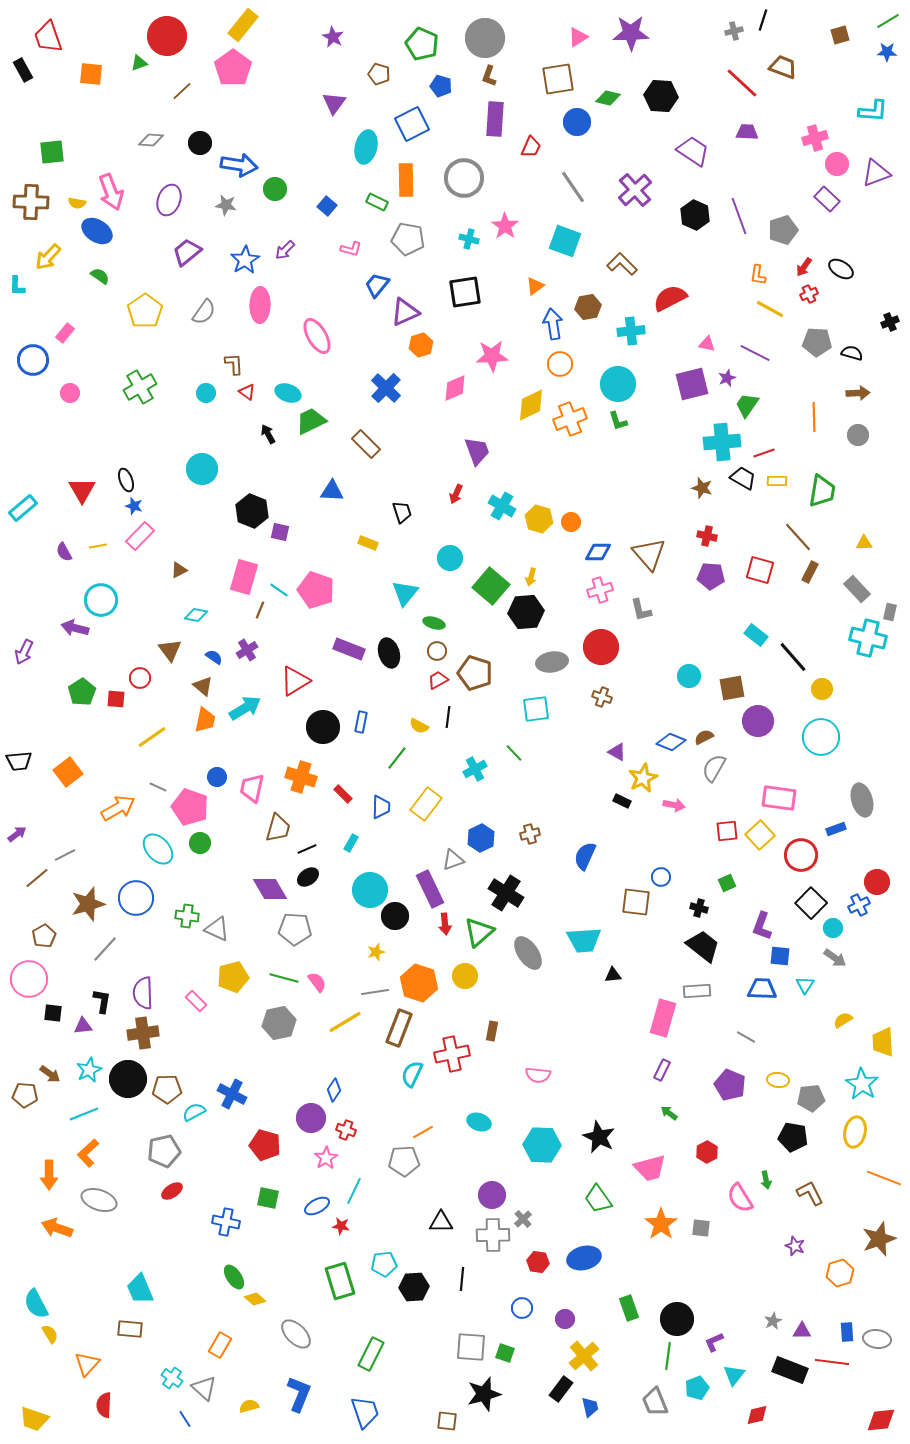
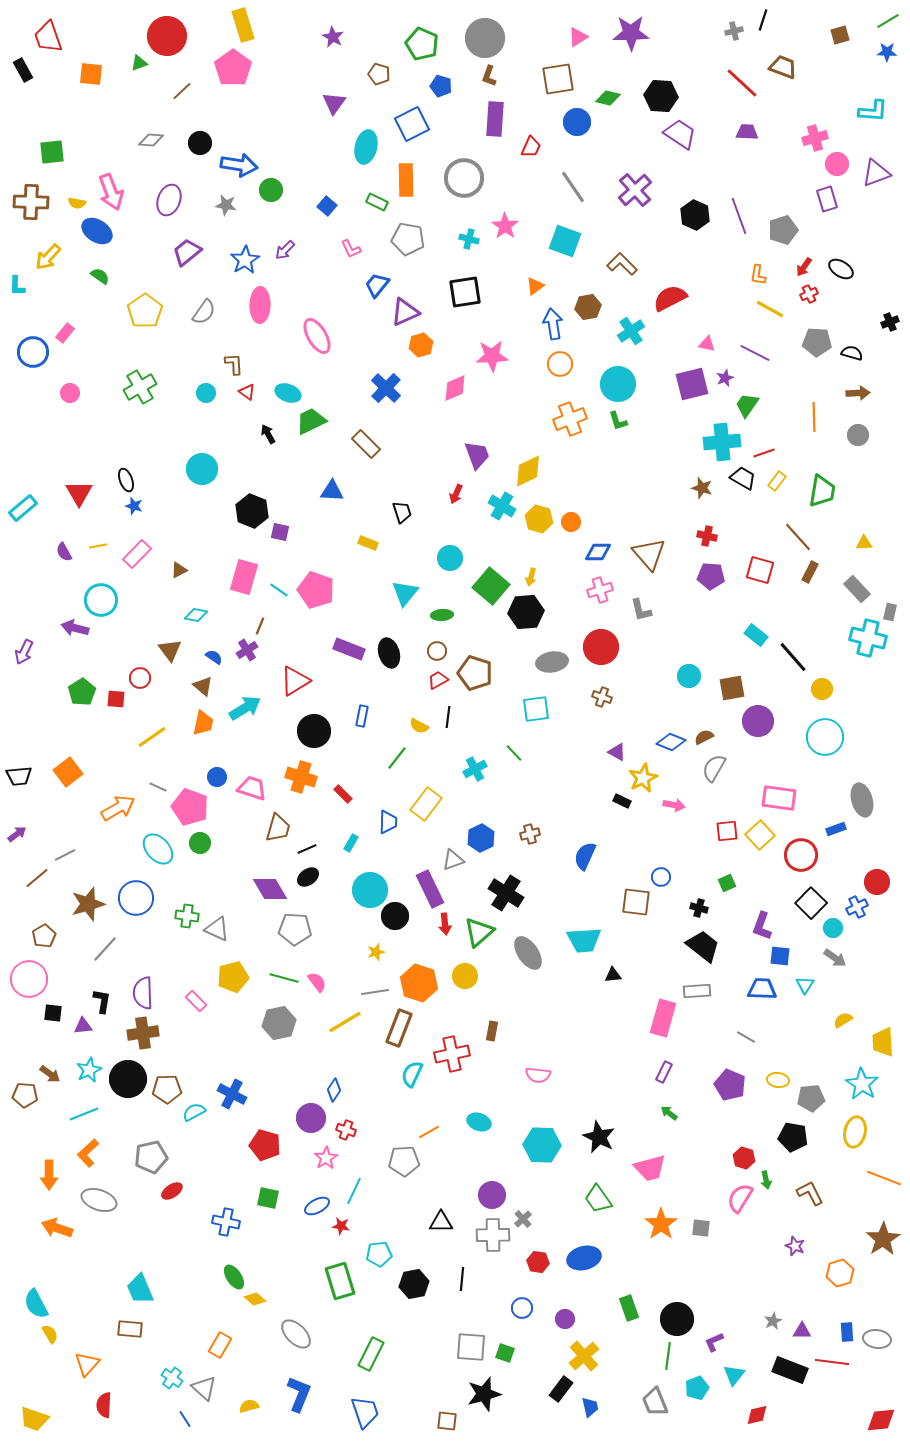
yellow rectangle at (243, 25): rotated 56 degrees counterclockwise
purple trapezoid at (693, 151): moved 13 px left, 17 px up
green circle at (275, 189): moved 4 px left, 1 px down
purple rectangle at (827, 199): rotated 30 degrees clockwise
pink L-shape at (351, 249): rotated 50 degrees clockwise
cyan cross at (631, 331): rotated 28 degrees counterclockwise
blue circle at (33, 360): moved 8 px up
purple star at (727, 378): moved 2 px left
yellow diamond at (531, 405): moved 3 px left, 66 px down
purple trapezoid at (477, 451): moved 4 px down
yellow rectangle at (777, 481): rotated 54 degrees counterclockwise
red triangle at (82, 490): moved 3 px left, 3 px down
pink rectangle at (140, 536): moved 3 px left, 18 px down
brown line at (260, 610): moved 16 px down
green ellipse at (434, 623): moved 8 px right, 8 px up; rotated 20 degrees counterclockwise
orange trapezoid at (205, 720): moved 2 px left, 3 px down
blue rectangle at (361, 722): moved 1 px right, 6 px up
black circle at (323, 727): moved 9 px left, 4 px down
cyan circle at (821, 737): moved 4 px right
black trapezoid at (19, 761): moved 15 px down
pink trapezoid at (252, 788): rotated 96 degrees clockwise
blue trapezoid at (381, 807): moved 7 px right, 15 px down
blue cross at (859, 905): moved 2 px left, 2 px down
purple rectangle at (662, 1070): moved 2 px right, 2 px down
orange line at (423, 1132): moved 6 px right
gray pentagon at (164, 1151): moved 13 px left, 6 px down
red hexagon at (707, 1152): moved 37 px right, 6 px down; rotated 15 degrees counterclockwise
pink semicircle at (740, 1198): rotated 64 degrees clockwise
brown star at (879, 1239): moved 4 px right; rotated 12 degrees counterclockwise
cyan pentagon at (384, 1264): moved 5 px left, 10 px up
black hexagon at (414, 1287): moved 3 px up; rotated 8 degrees counterclockwise
